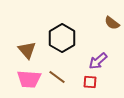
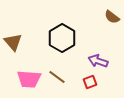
brown semicircle: moved 6 px up
brown triangle: moved 14 px left, 8 px up
purple arrow: rotated 60 degrees clockwise
red square: rotated 24 degrees counterclockwise
